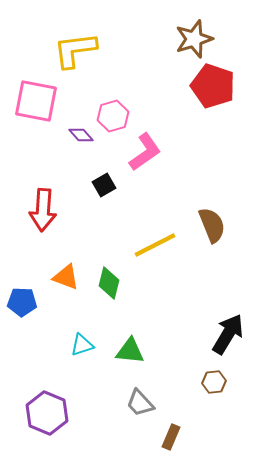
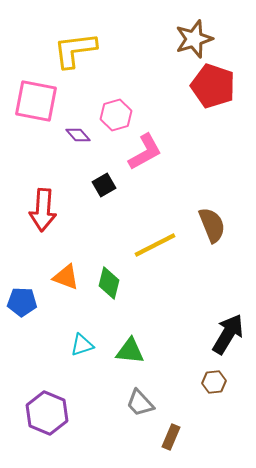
pink hexagon: moved 3 px right, 1 px up
purple diamond: moved 3 px left
pink L-shape: rotated 6 degrees clockwise
